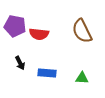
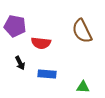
red semicircle: moved 2 px right, 9 px down
blue rectangle: moved 1 px down
green triangle: moved 1 px right, 9 px down
